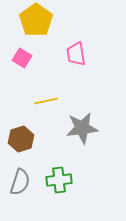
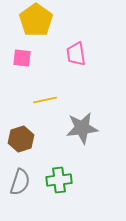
pink square: rotated 24 degrees counterclockwise
yellow line: moved 1 px left, 1 px up
